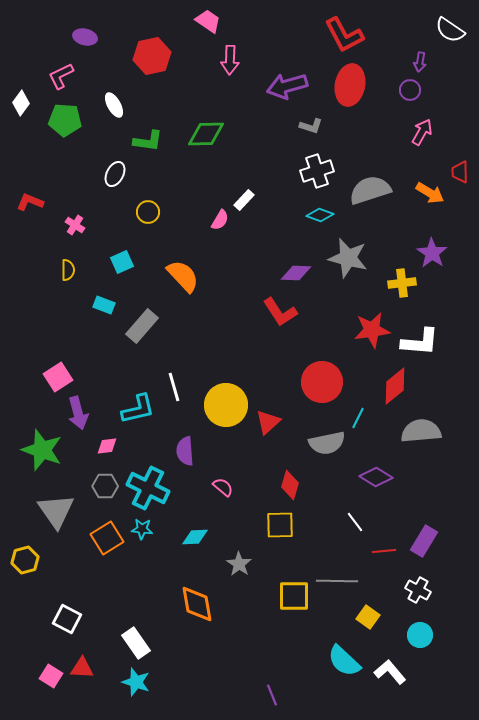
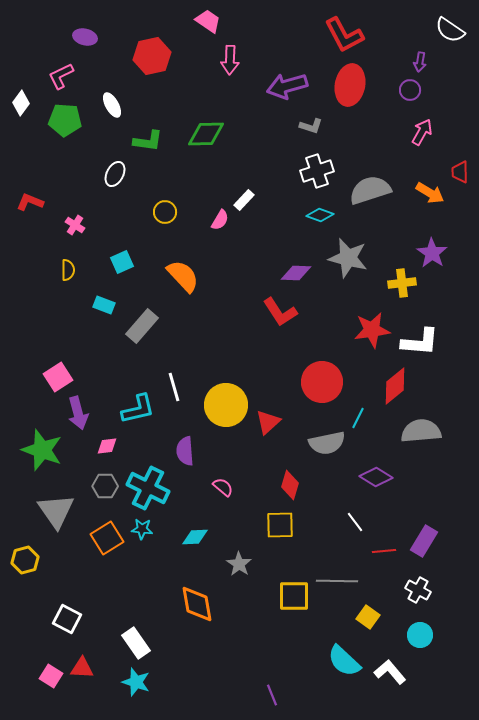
white ellipse at (114, 105): moved 2 px left
yellow circle at (148, 212): moved 17 px right
